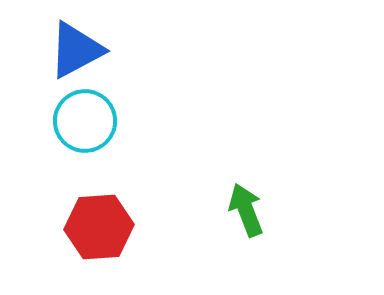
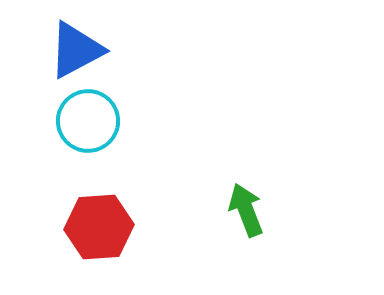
cyan circle: moved 3 px right
